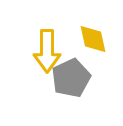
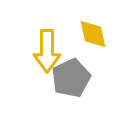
yellow diamond: moved 5 px up
